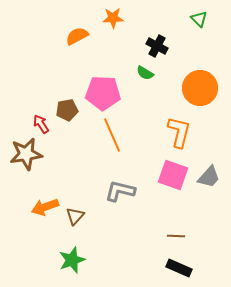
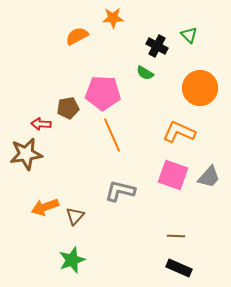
green triangle: moved 10 px left, 16 px down
brown pentagon: moved 1 px right, 2 px up
red arrow: rotated 54 degrees counterclockwise
orange L-shape: rotated 80 degrees counterclockwise
